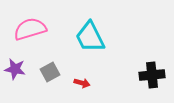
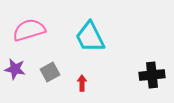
pink semicircle: moved 1 px left, 1 px down
red arrow: rotated 105 degrees counterclockwise
